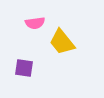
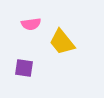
pink semicircle: moved 4 px left, 1 px down
